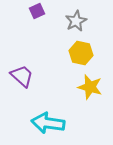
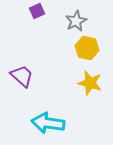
yellow hexagon: moved 6 px right, 5 px up
yellow star: moved 4 px up
